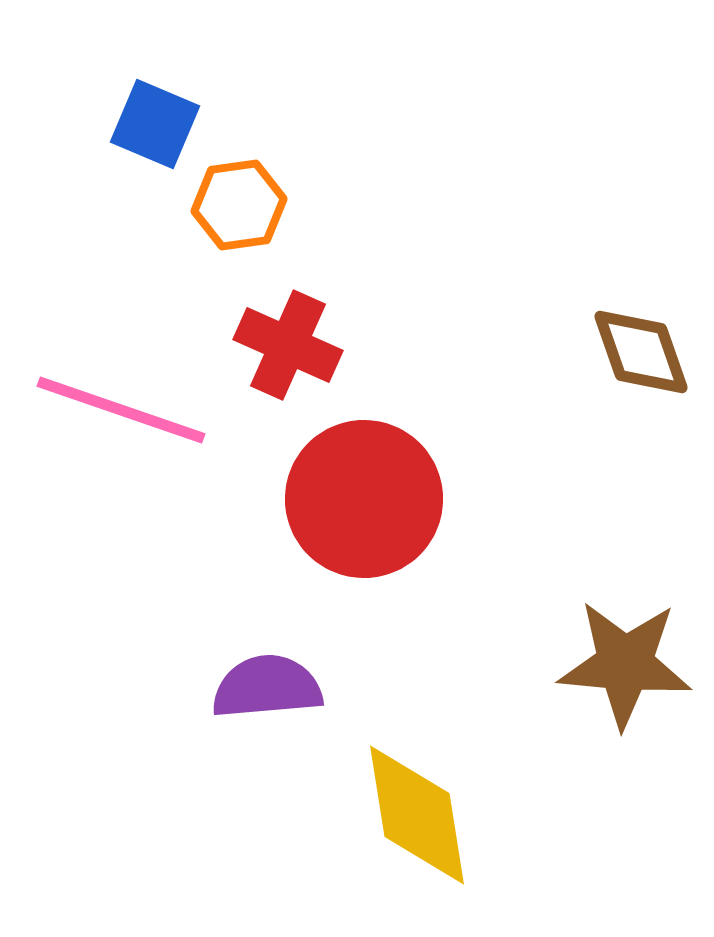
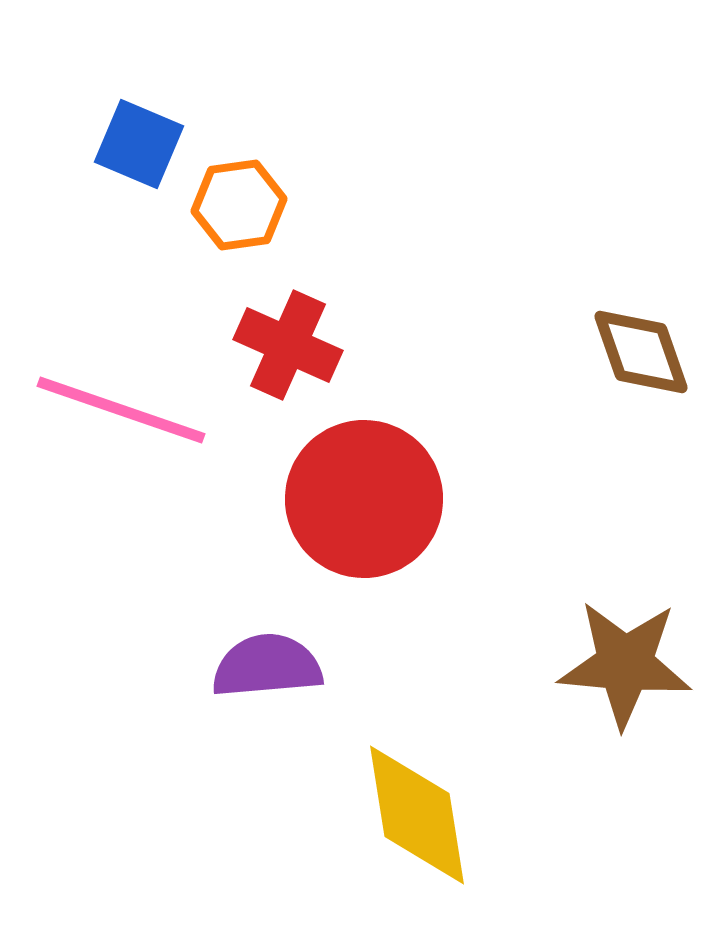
blue square: moved 16 px left, 20 px down
purple semicircle: moved 21 px up
